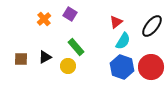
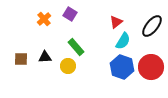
black triangle: rotated 24 degrees clockwise
